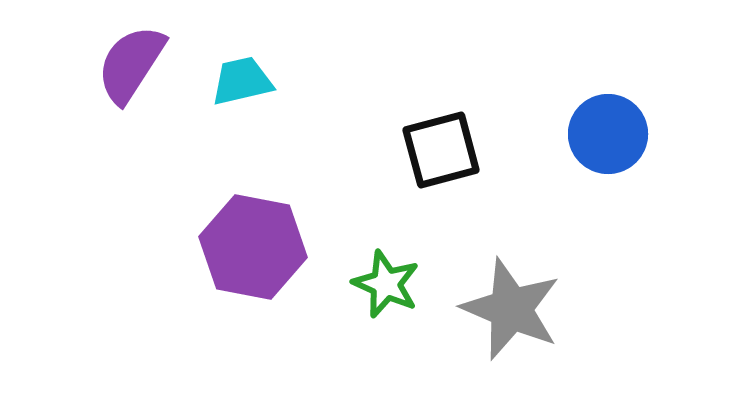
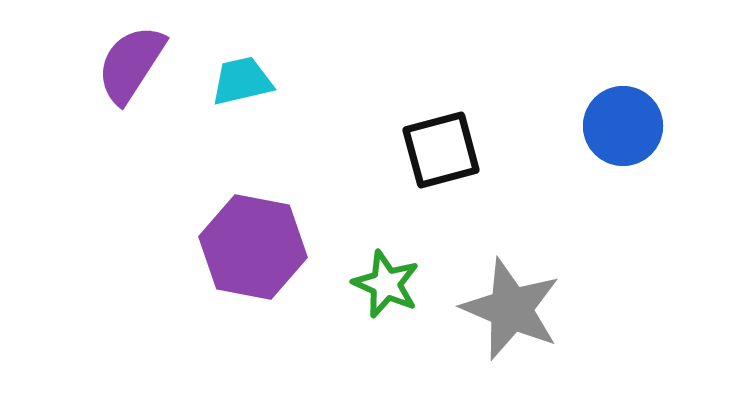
blue circle: moved 15 px right, 8 px up
